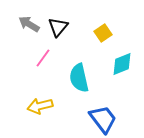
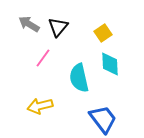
cyan diamond: moved 12 px left; rotated 70 degrees counterclockwise
